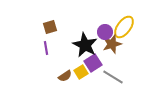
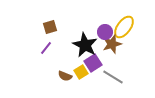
purple line: rotated 48 degrees clockwise
brown semicircle: rotated 56 degrees clockwise
